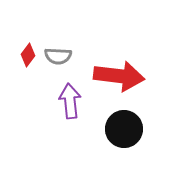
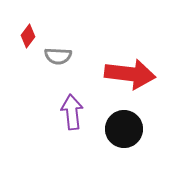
red diamond: moved 19 px up
red arrow: moved 11 px right, 2 px up
purple arrow: moved 2 px right, 11 px down
